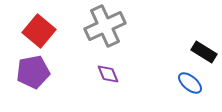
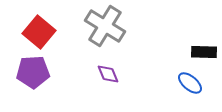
gray cross: rotated 33 degrees counterclockwise
red square: moved 1 px down
black rectangle: rotated 30 degrees counterclockwise
purple pentagon: rotated 8 degrees clockwise
